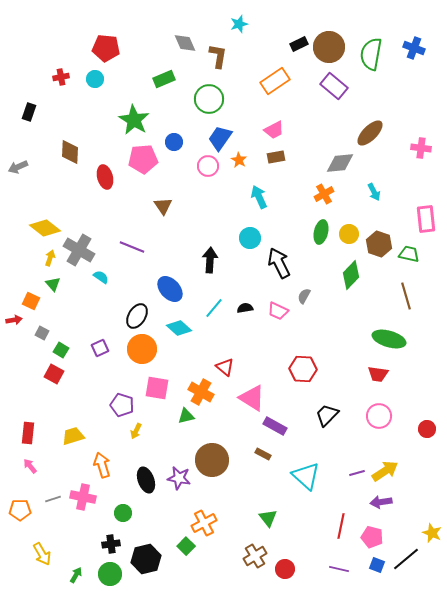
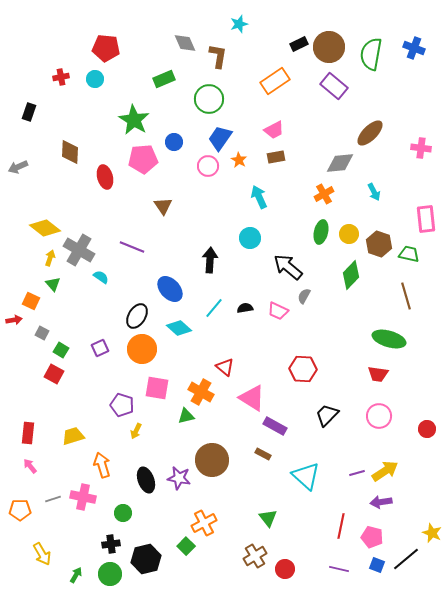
black arrow at (279, 263): moved 9 px right, 4 px down; rotated 24 degrees counterclockwise
